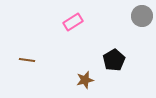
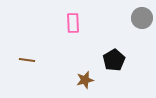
gray circle: moved 2 px down
pink rectangle: moved 1 px down; rotated 60 degrees counterclockwise
